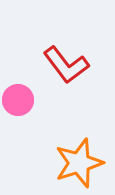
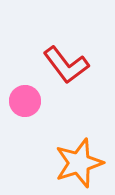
pink circle: moved 7 px right, 1 px down
